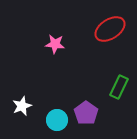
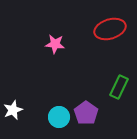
red ellipse: rotated 16 degrees clockwise
white star: moved 9 px left, 4 px down
cyan circle: moved 2 px right, 3 px up
